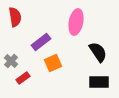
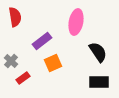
purple rectangle: moved 1 px right, 1 px up
